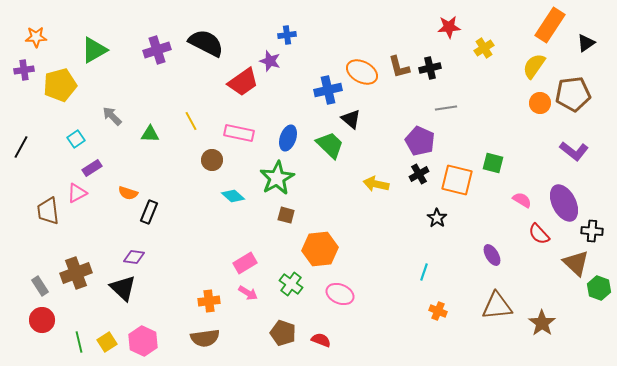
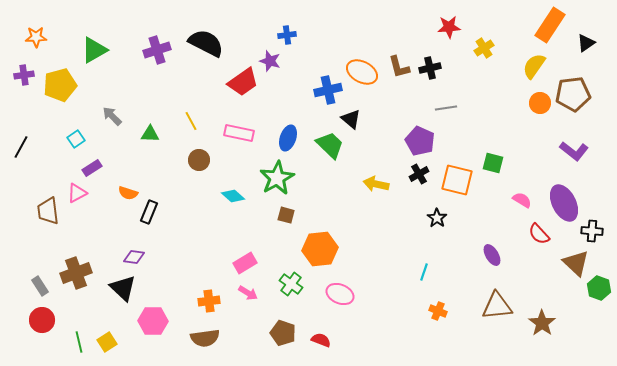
purple cross at (24, 70): moved 5 px down
brown circle at (212, 160): moved 13 px left
pink hexagon at (143, 341): moved 10 px right, 20 px up; rotated 24 degrees counterclockwise
